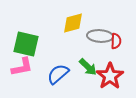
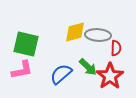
yellow diamond: moved 2 px right, 9 px down
gray ellipse: moved 2 px left, 1 px up
red semicircle: moved 7 px down
pink L-shape: moved 3 px down
blue semicircle: moved 3 px right
